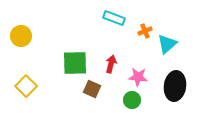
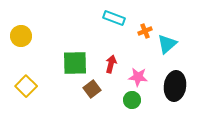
brown square: rotated 30 degrees clockwise
